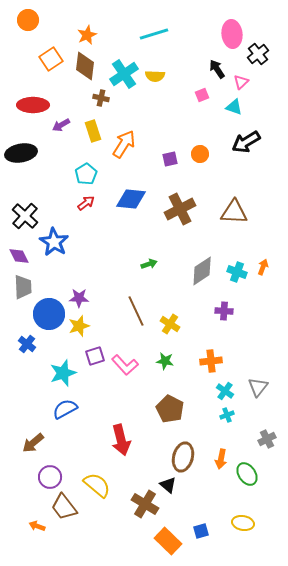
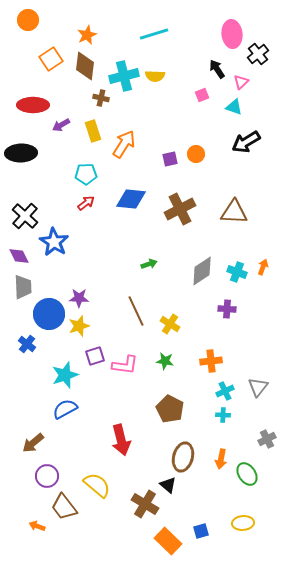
cyan cross at (124, 74): moved 2 px down; rotated 20 degrees clockwise
black ellipse at (21, 153): rotated 8 degrees clockwise
orange circle at (200, 154): moved 4 px left
cyan pentagon at (86, 174): rotated 30 degrees clockwise
purple cross at (224, 311): moved 3 px right, 2 px up
pink L-shape at (125, 365): rotated 40 degrees counterclockwise
cyan star at (63, 373): moved 2 px right, 2 px down
cyan cross at (225, 391): rotated 30 degrees clockwise
cyan cross at (227, 415): moved 4 px left; rotated 24 degrees clockwise
purple circle at (50, 477): moved 3 px left, 1 px up
yellow ellipse at (243, 523): rotated 15 degrees counterclockwise
